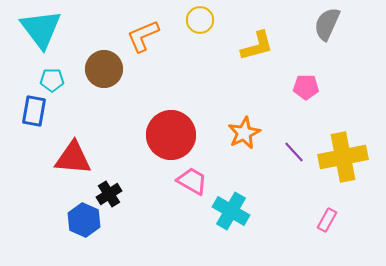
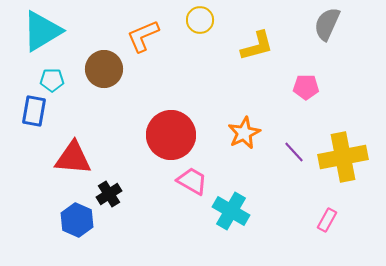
cyan triangle: moved 1 px right, 2 px down; rotated 36 degrees clockwise
blue hexagon: moved 7 px left
